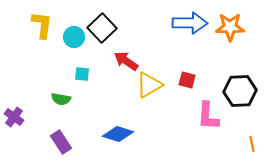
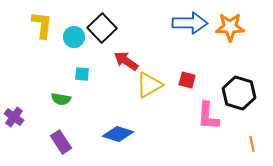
black hexagon: moved 1 px left, 2 px down; rotated 20 degrees clockwise
